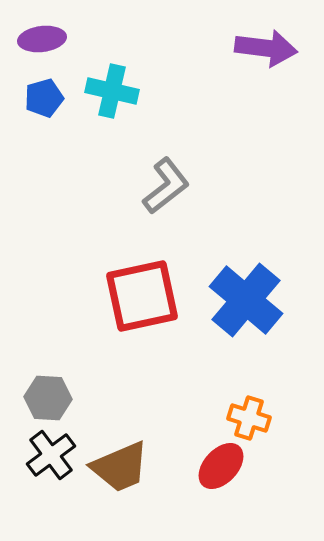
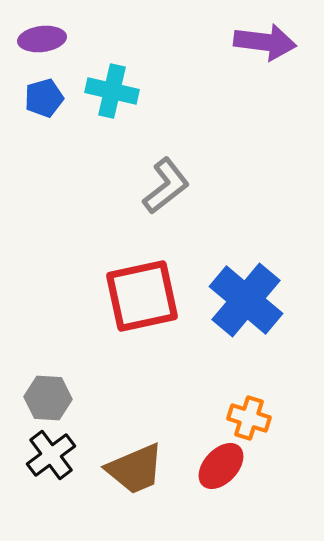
purple arrow: moved 1 px left, 6 px up
brown trapezoid: moved 15 px right, 2 px down
